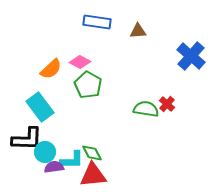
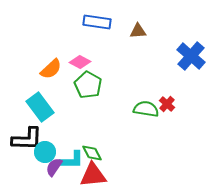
purple semicircle: rotated 48 degrees counterclockwise
